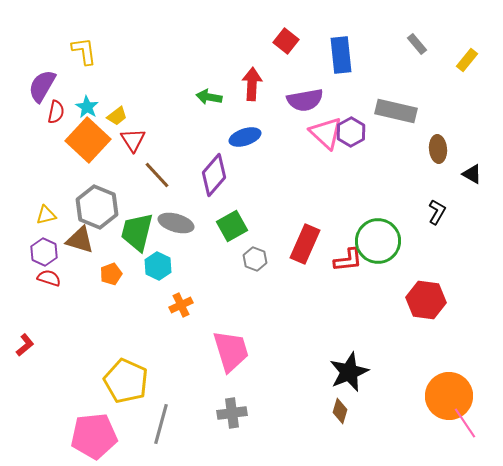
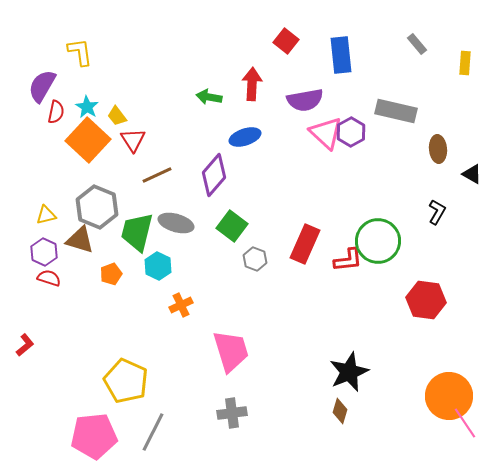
yellow L-shape at (84, 51): moved 4 px left, 1 px down
yellow rectangle at (467, 60): moved 2 px left, 3 px down; rotated 35 degrees counterclockwise
yellow trapezoid at (117, 116): rotated 90 degrees clockwise
brown line at (157, 175): rotated 72 degrees counterclockwise
green square at (232, 226): rotated 24 degrees counterclockwise
gray line at (161, 424): moved 8 px left, 8 px down; rotated 12 degrees clockwise
